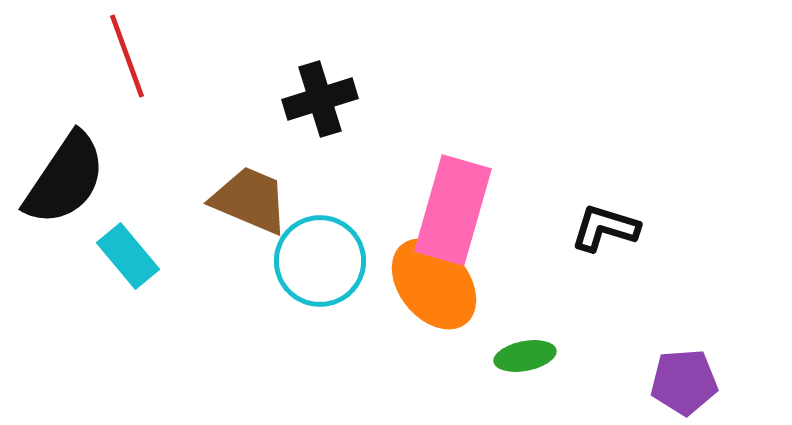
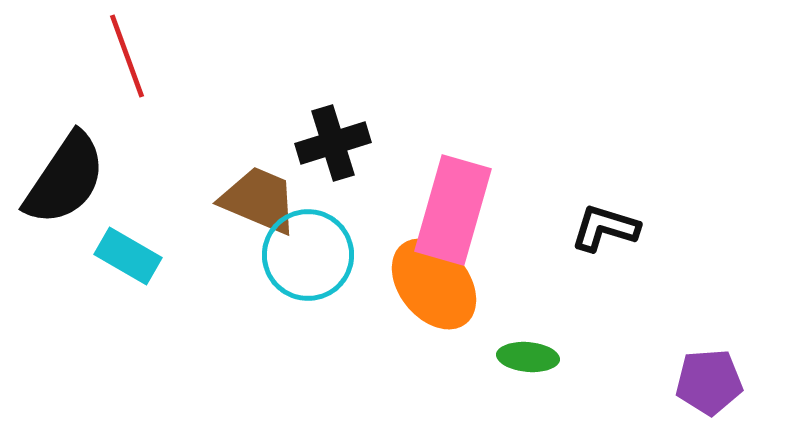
black cross: moved 13 px right, 44 px down
brown trapezoid: moved 9 px right
cyan rectangle: rotated 20 degrees counterclockwise
cyan circle: moved 12 px left, 6 px up
green ellipse: moved 3 px right, 1 px down; rotated 16 degrees clockwise
purple pentagon: moved 25 px right
